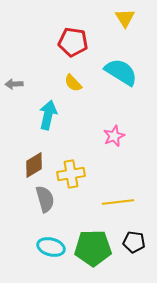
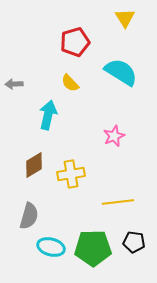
red pentagon: moved 2 px right; rotated 24 degrees counterclockwise
yellow semicircle: moved 3 px left
gray semicircle: moved 16 px left, 17 px down; rotated 32 degrees clockwise
